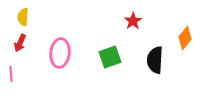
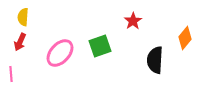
red arrow: moved 1 px up
pink ellipse: rotated 36 degrees clockwise
green square: moved 10 px left, 11 px up
